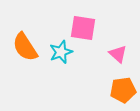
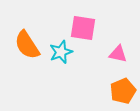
orange semicircle: moved 2 px right, 2 px up
pink triangle: rotated 30 degrees counterclockwise
orange pentagon: moved 1 px down; rotated 15 degrees counterclockwise
